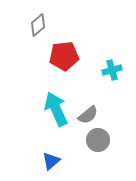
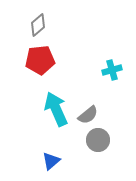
red pentagon: moved 24 px left, 4 px down
